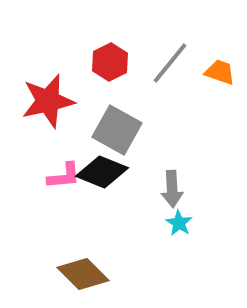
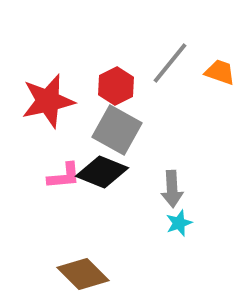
red hexagon: moved 6 px right, 24 px down
cyan star: rotated 20 degrees clockwise
